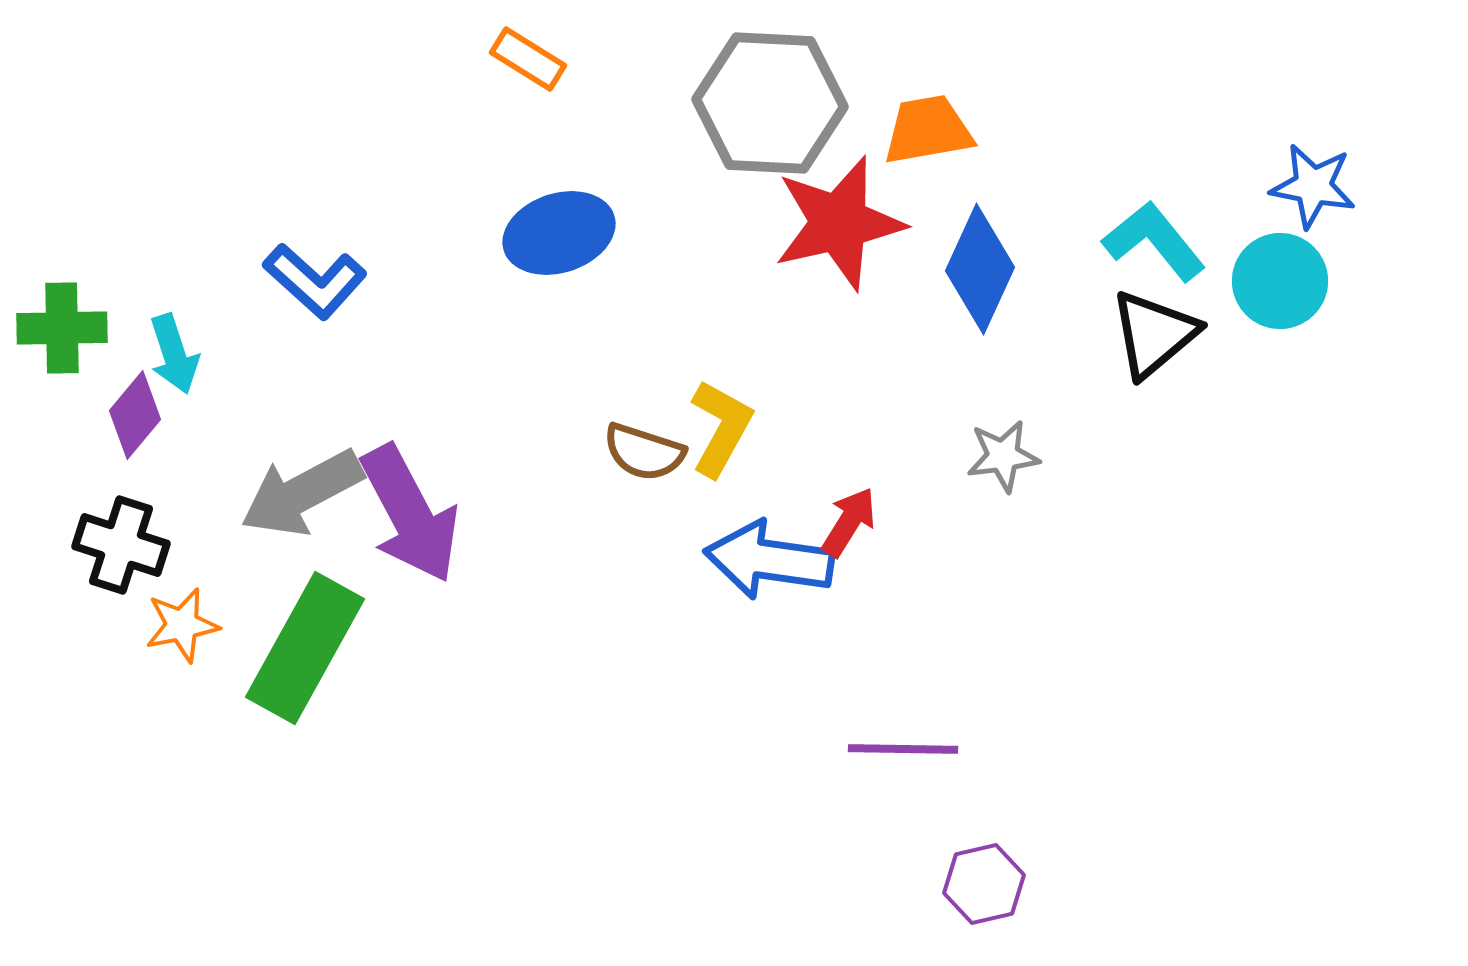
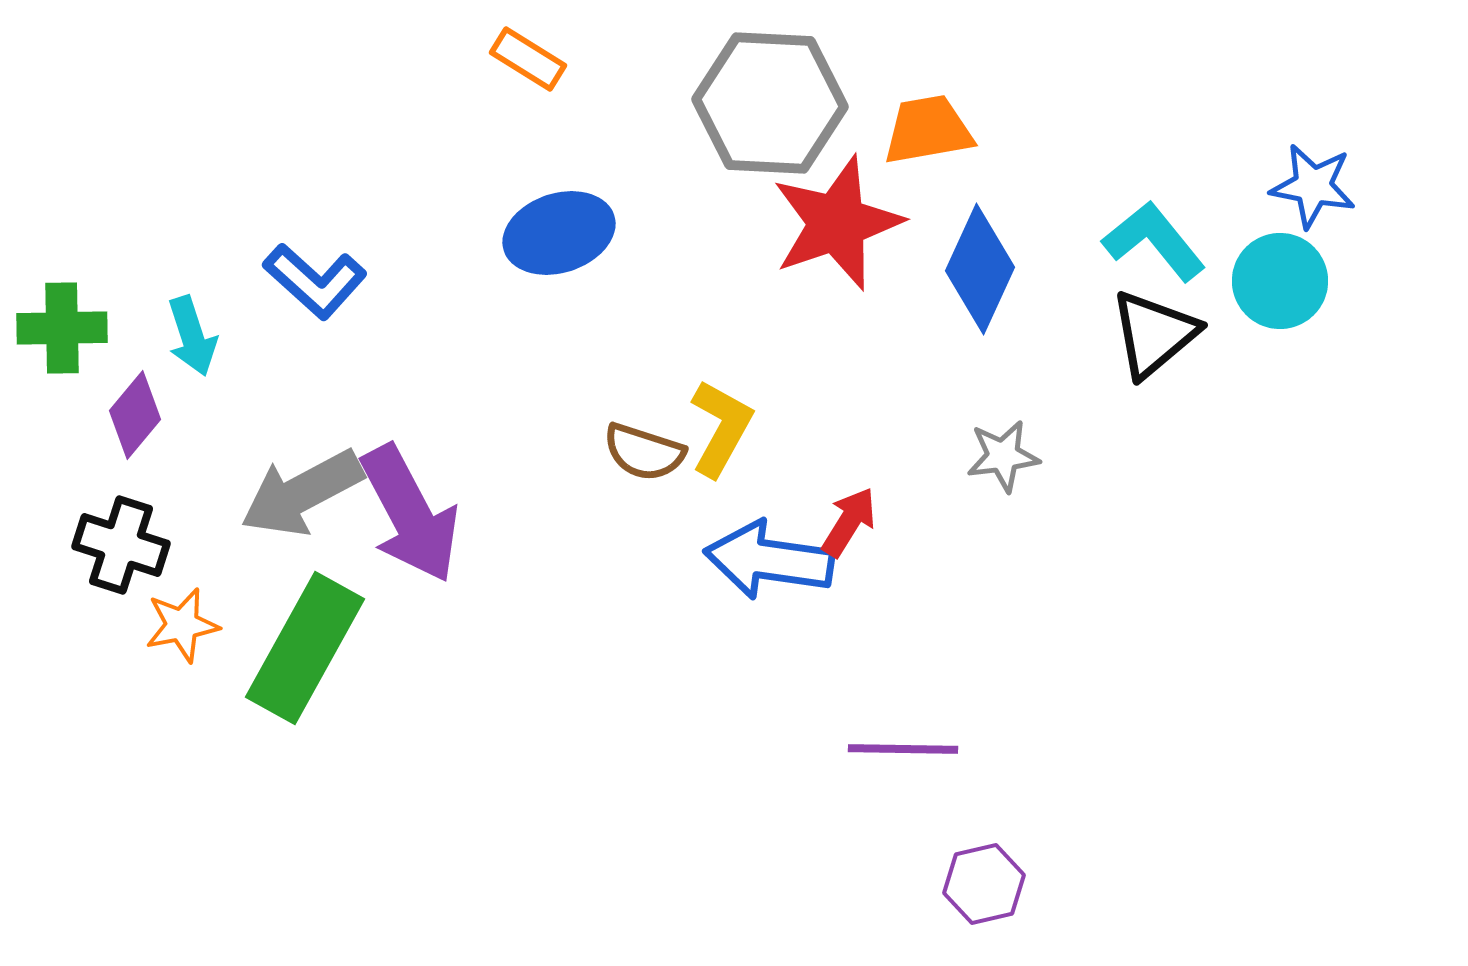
red star: moved 2 px left; rotated 6 degrees counterclockwise
cyan arrow: moved 18 px right, 18 px up
